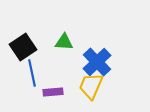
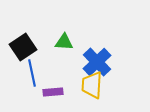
yellow trapezoid: moved 1 px right, 1 px up; rotated 20 degrees counterclockwise
